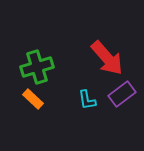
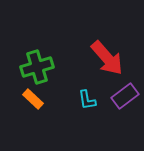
purple rectangle: moved 3 px right, 2 px down
